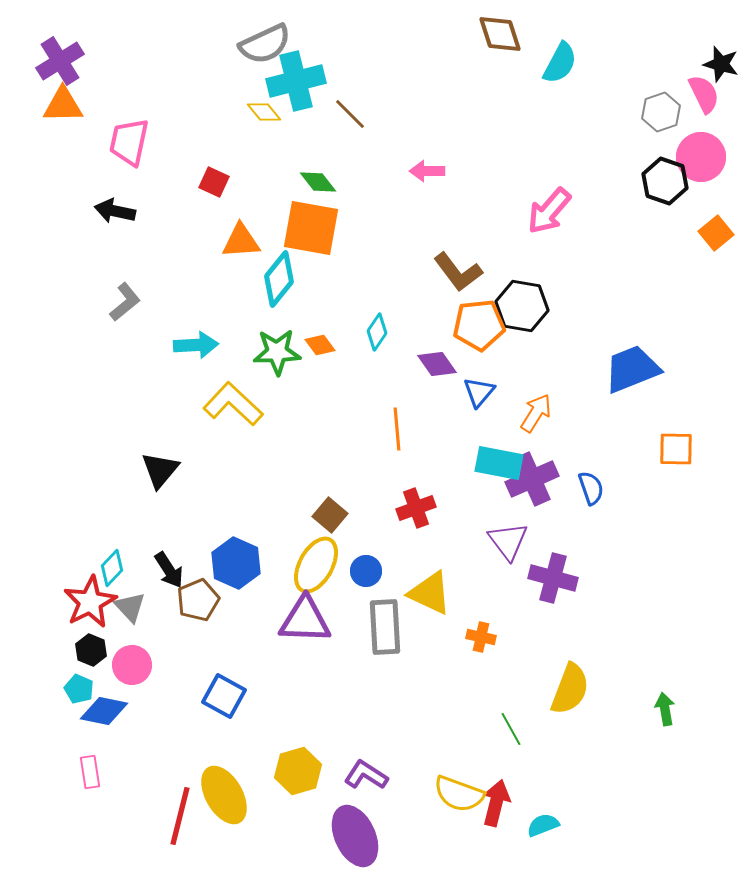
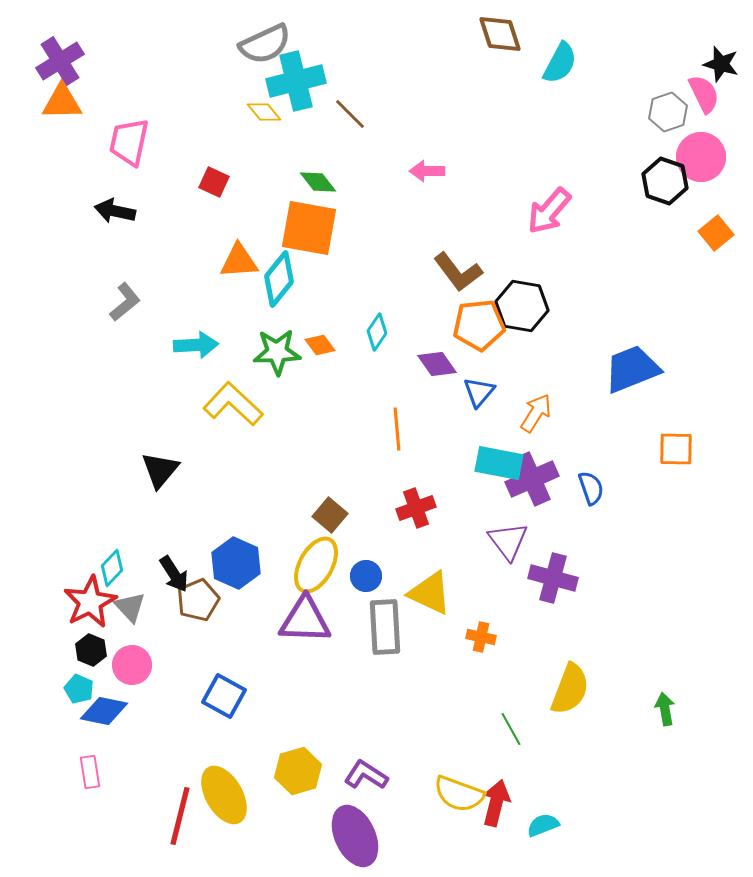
orange triangle at (63, 105): moved 1 px left, 3 px up
gray hexagon at (661, 112): moved 7 px right
orange square at (311, 228): moved 2 px left
orange triangle at (241, 241): moved 2 px left, 20 px down
black arrow at (169, 570): moved 5 px right, 4 px down
blue circle at (366, 571): moved 5 px down
